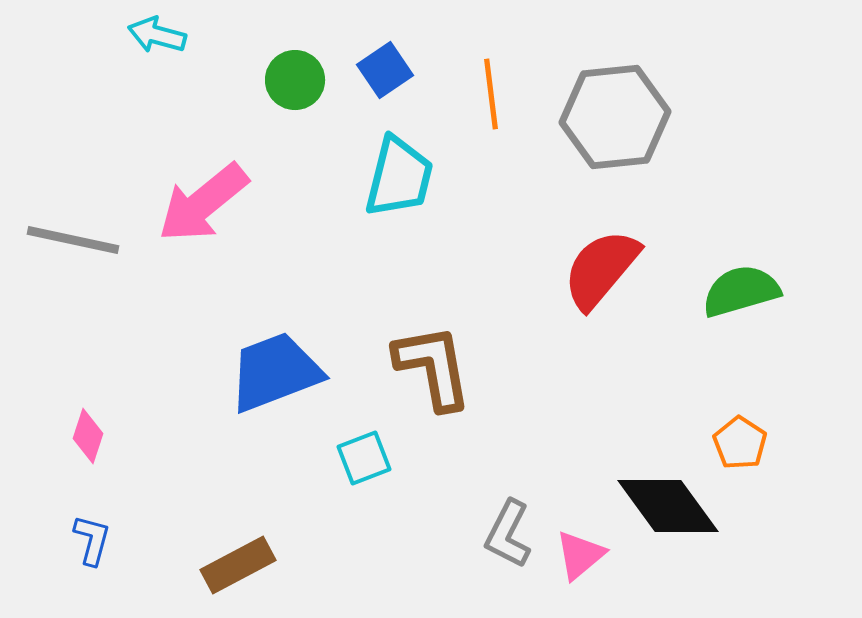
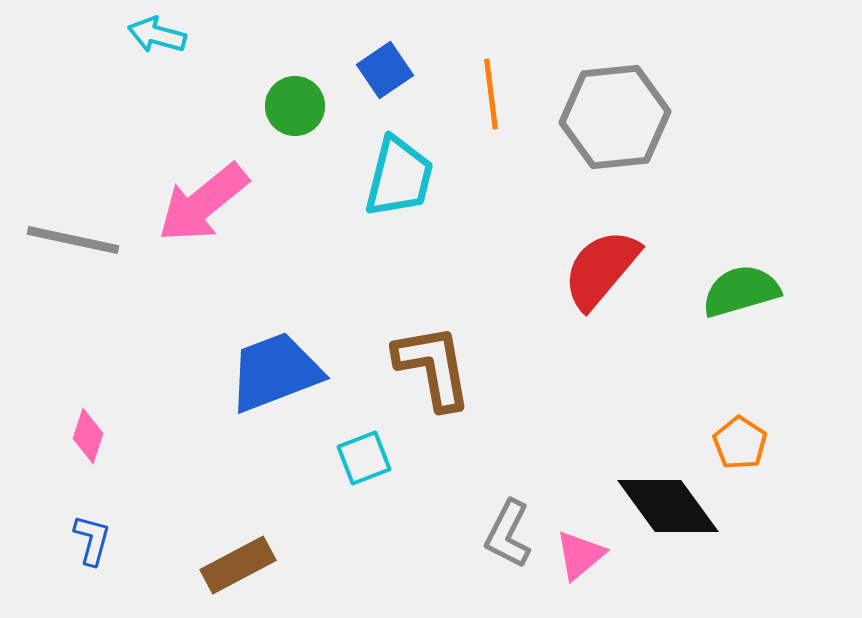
green circle: moved 26 px down
